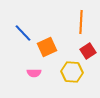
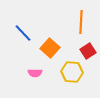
orange square: moved 3 px right, 1 px down; rotated 24 degrees counterclockwise
pink semicircle: moved 1 px right
